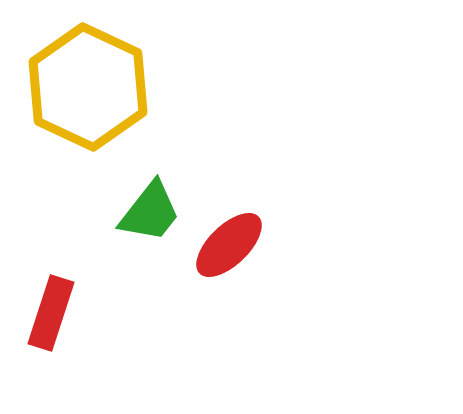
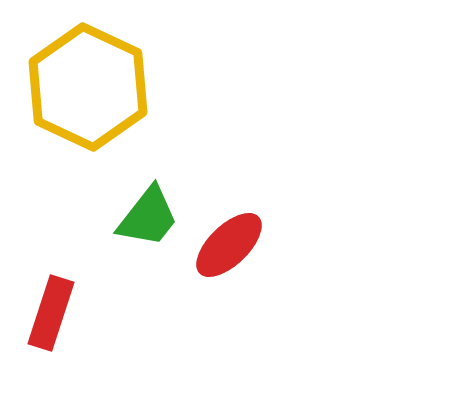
green trapezoid: moved 2 px left, 5 px down
